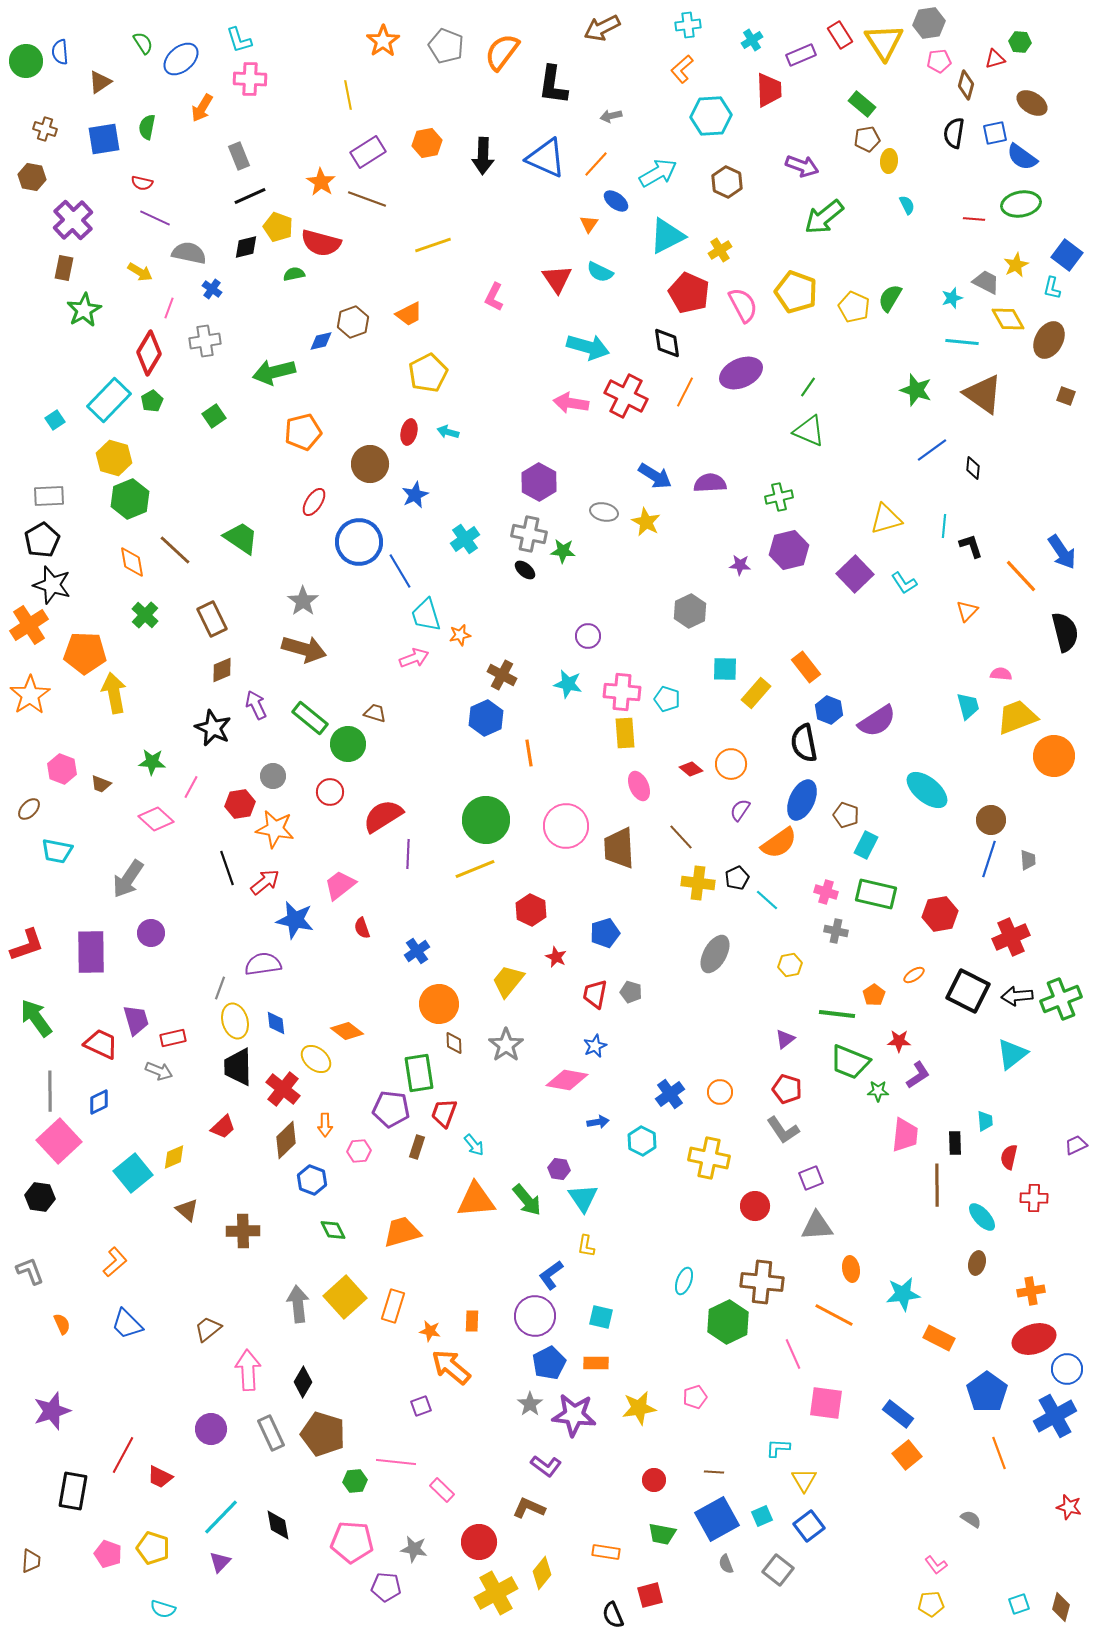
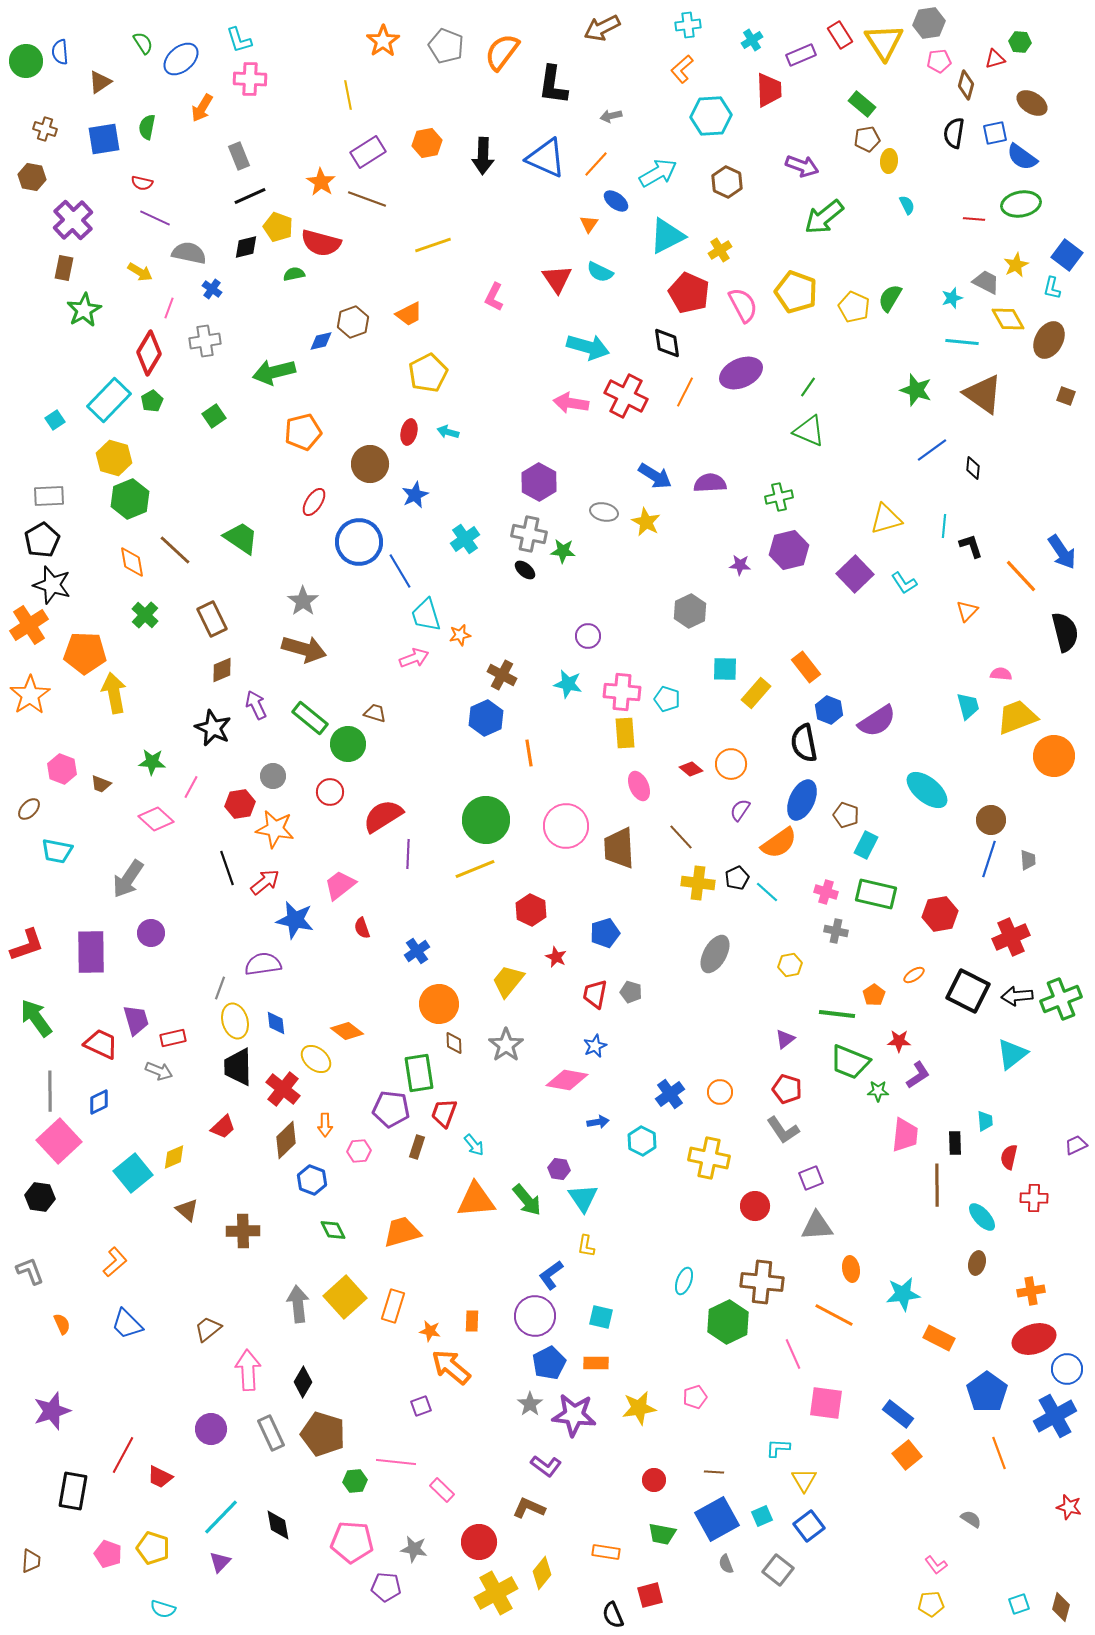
cyan line at (767, 900): moved 8 px up
